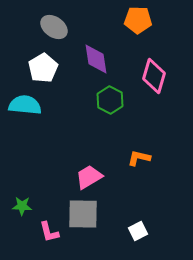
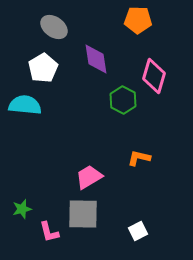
green hexagon: moved 13 px right
green star: moved 3 px down; rotated 18 degrees counterclockwise
